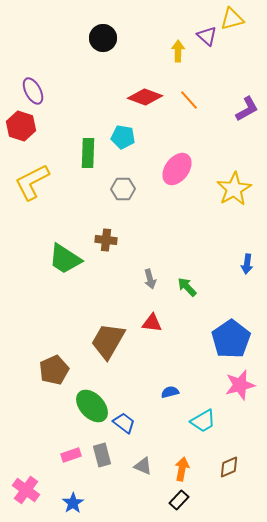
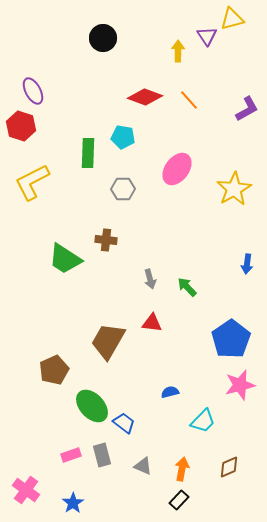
purple triangle: rotated 15 degrees clockwise
cyan trapezoid: rotated 16 degrees counterclockwise
